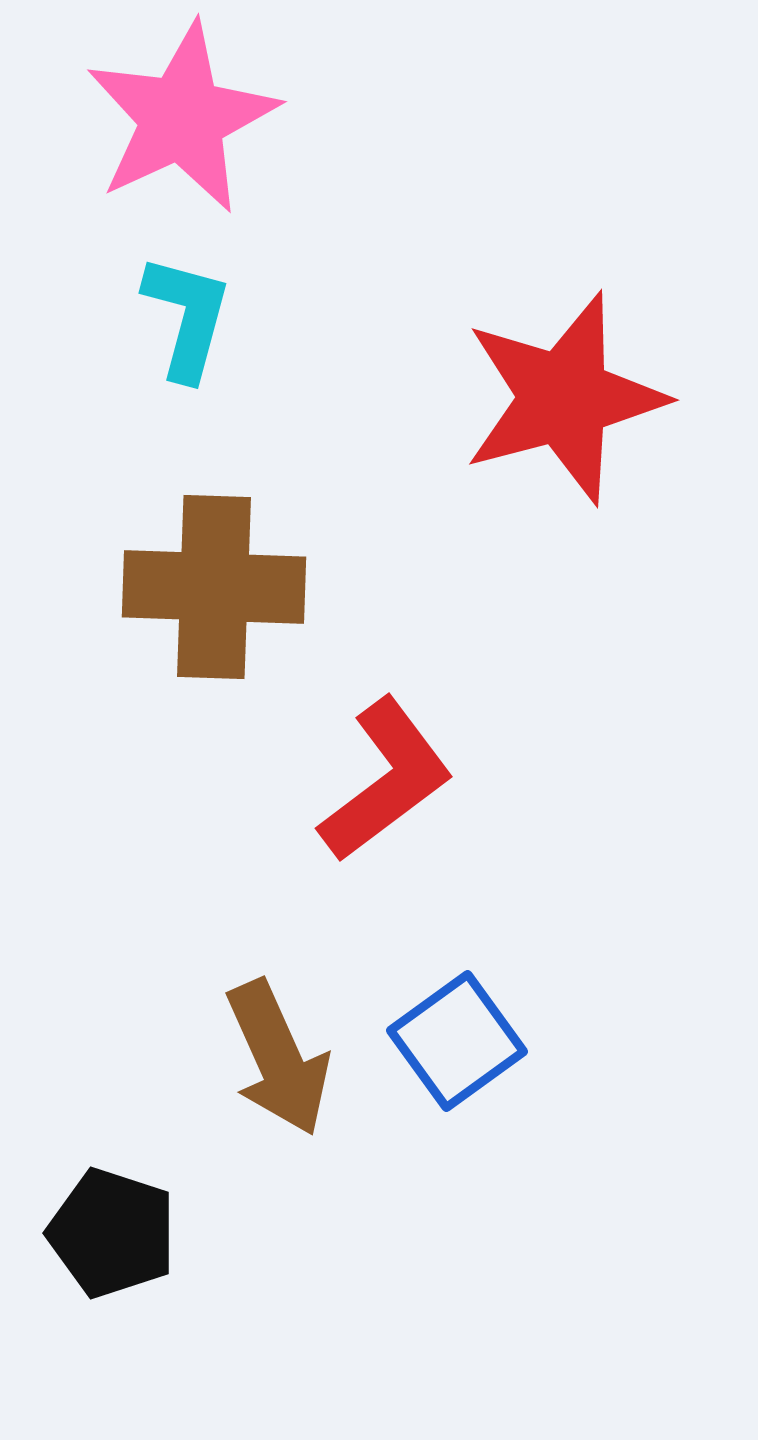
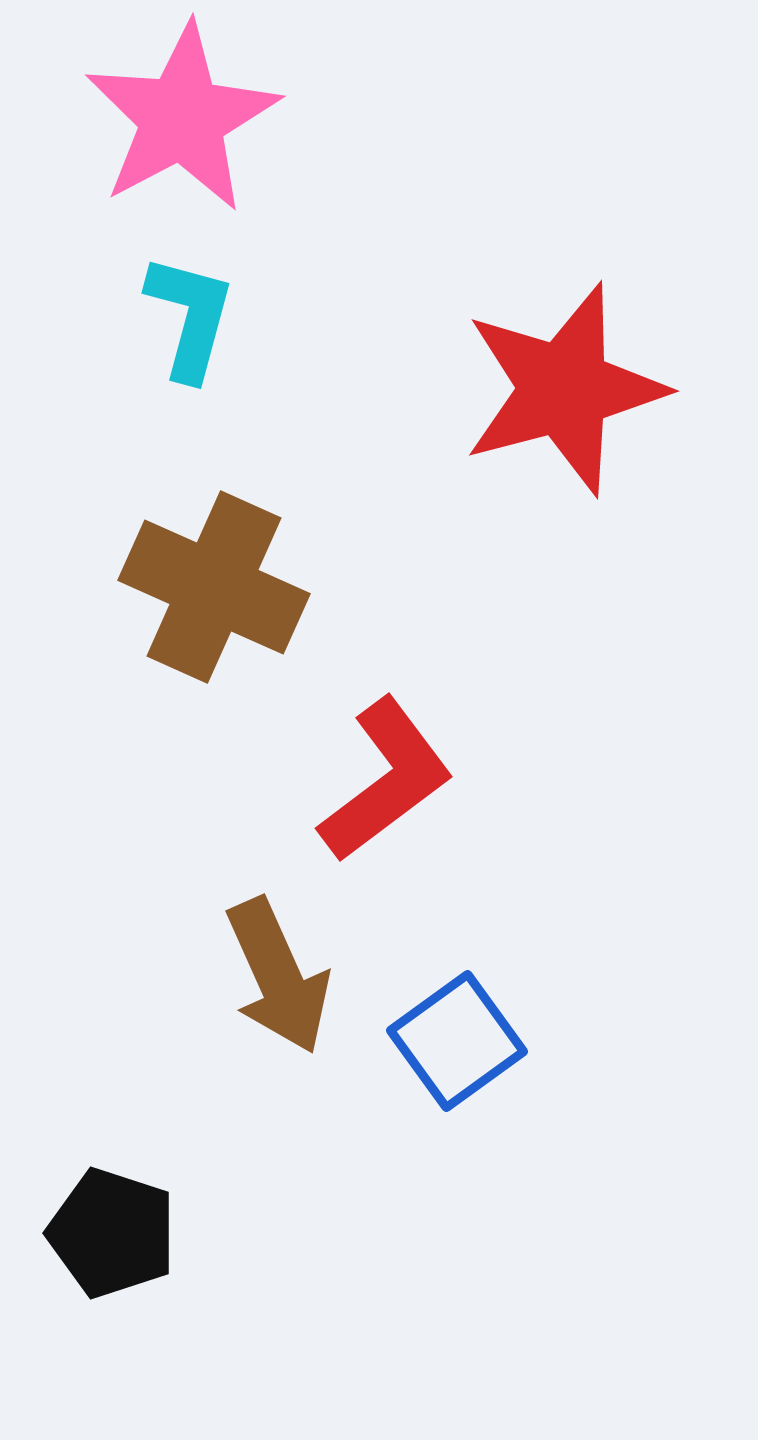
pink star: rotated 3 degrees counterclockwise
cyan L-shape: moved 3 px right
red star: moved 9 px up
brown cross: rotated 22 degrees clockwise
brown arrow: moved 82 px up
